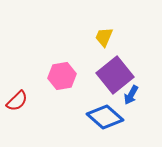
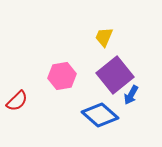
blue diamond: moved 5 px left, 2 px up
